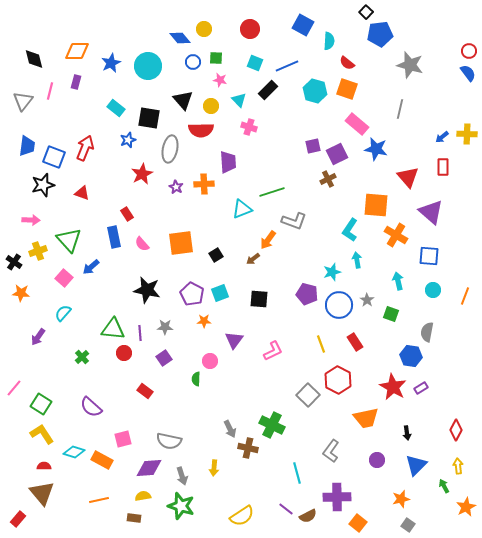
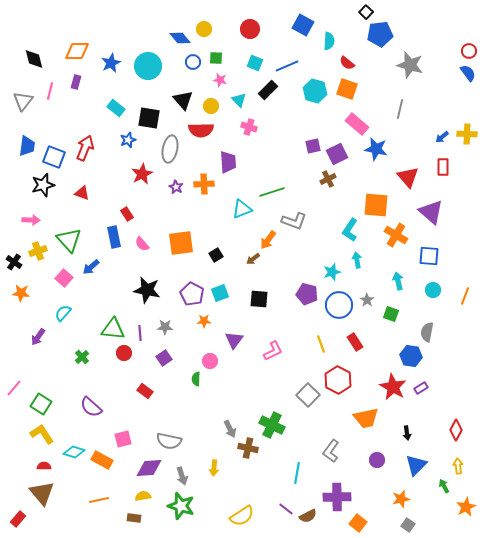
cyan line at (297, 473): rotated 25 degrees clockwise
